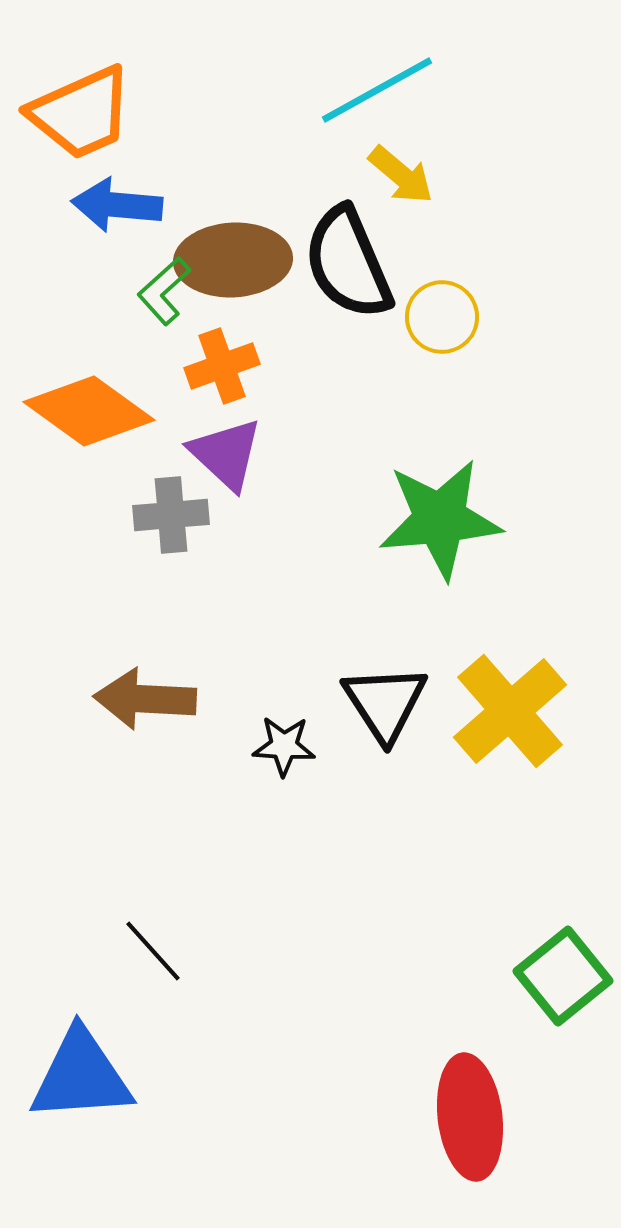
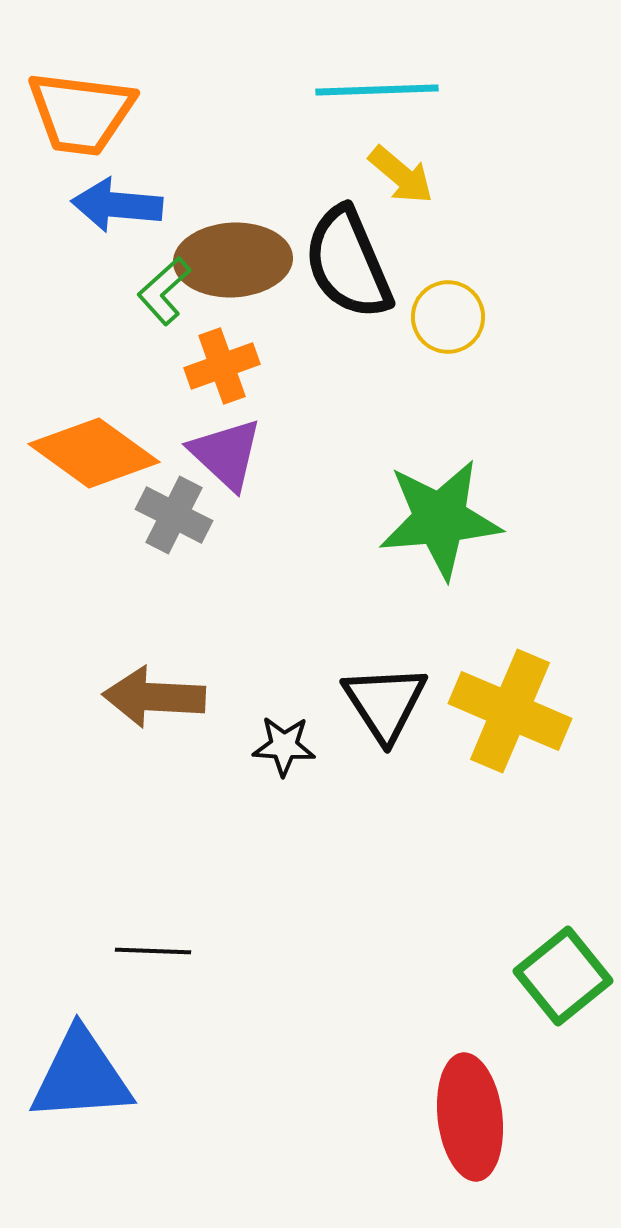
cyan line: rotated 27 degrees clockwise
orange trapezoid: rotated 31 degrees clockwise
yellow circle: moved 6 px right
orange diamond: moved 5 px right, 42 px down
gray cross: moved 3 px right; rotated 32 degrees clockwise
brown arrow: moved 9 px right, 2 px up
yellow cross: rotated 26 degrees counterclockwise
black line: rotated 46 degrees counterclockwise
